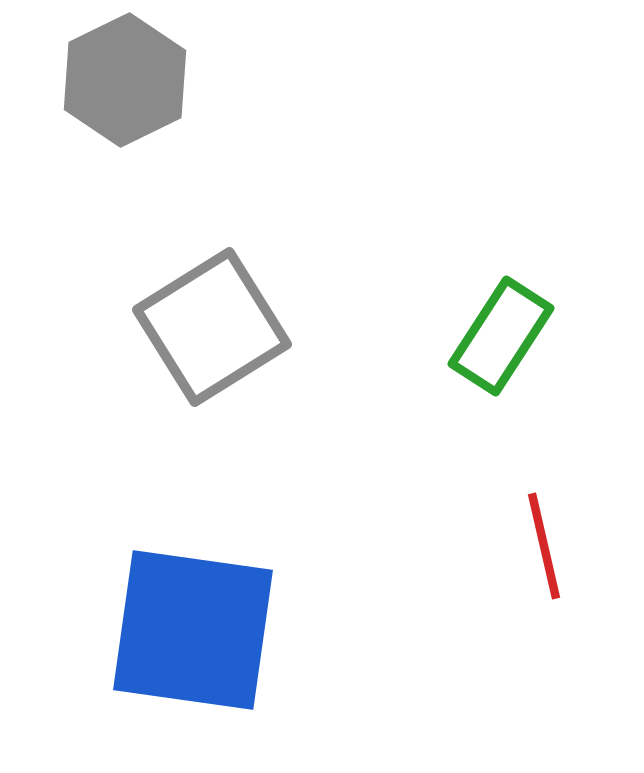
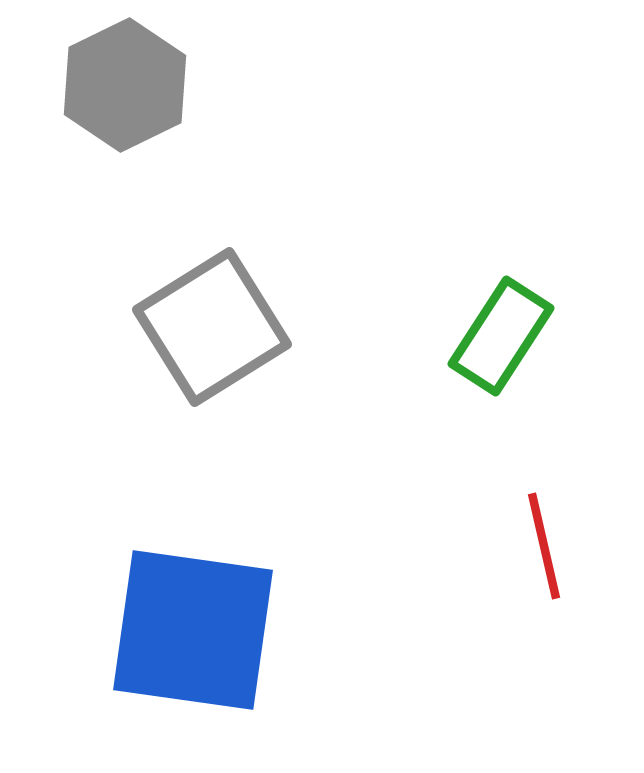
gray hexagon: moved 5 px down
